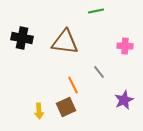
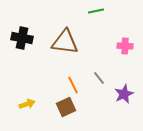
gray line: moved 6 px down
purple star: moved 6 px up
yellow arrow: moved 12 px left, 7 px up; rotated 105 degrees counterclockwise
